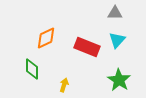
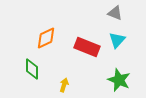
gray triangle: rotated 21 degrees clockwise
green star: rotated 10 degrees counterclockwise
